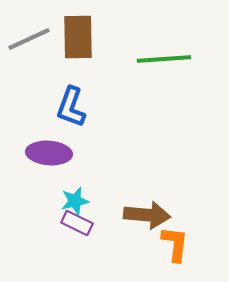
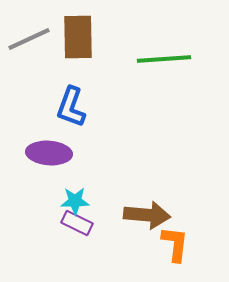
cyan star: rotated 12 degrees clockwise
